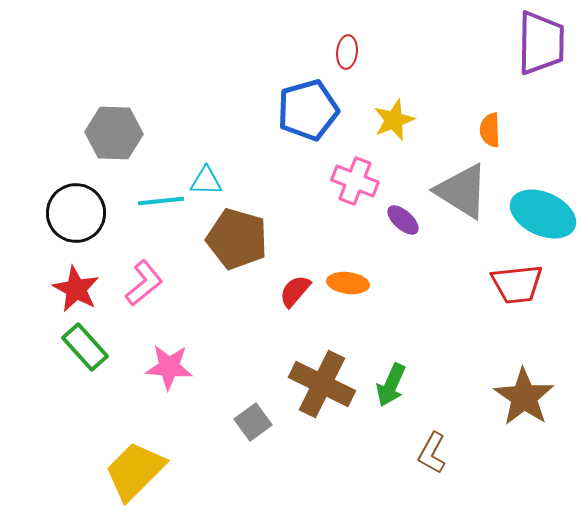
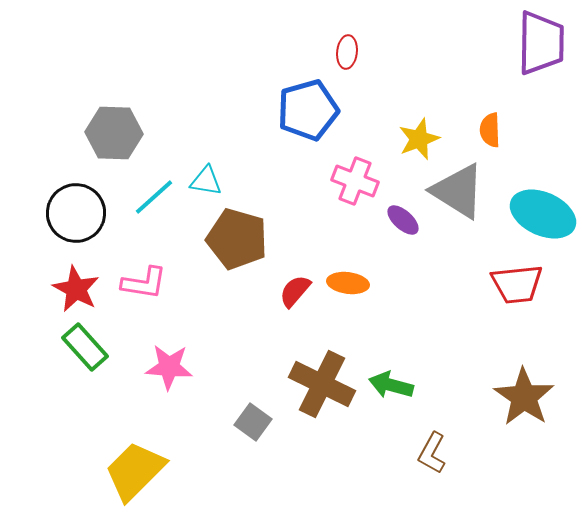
yellow star: moved 25 px right, 19 px down
cyan triangle: rotated 8 degrees clockwise
gray triangle: moved 4 px left
cyan line: moved 7 px left, 4 px up; rotated 36 degrees counterclockwise
pink L-shape: rotated 48 degrees clockwise
green arrow: rotated 81 degrees clockwise
gray square: rotated 18 degrees counterclockwise
